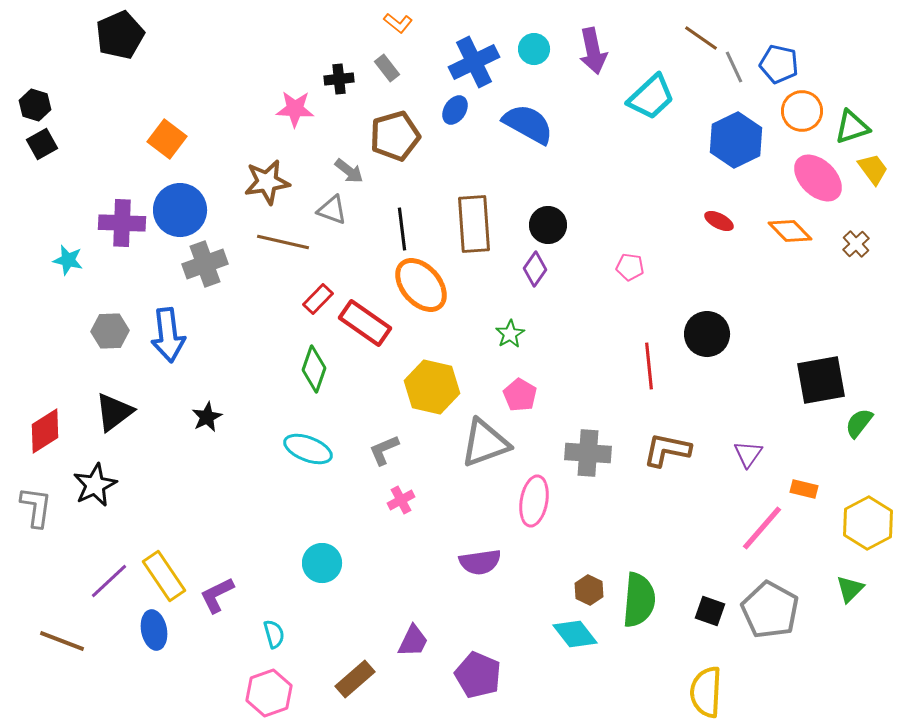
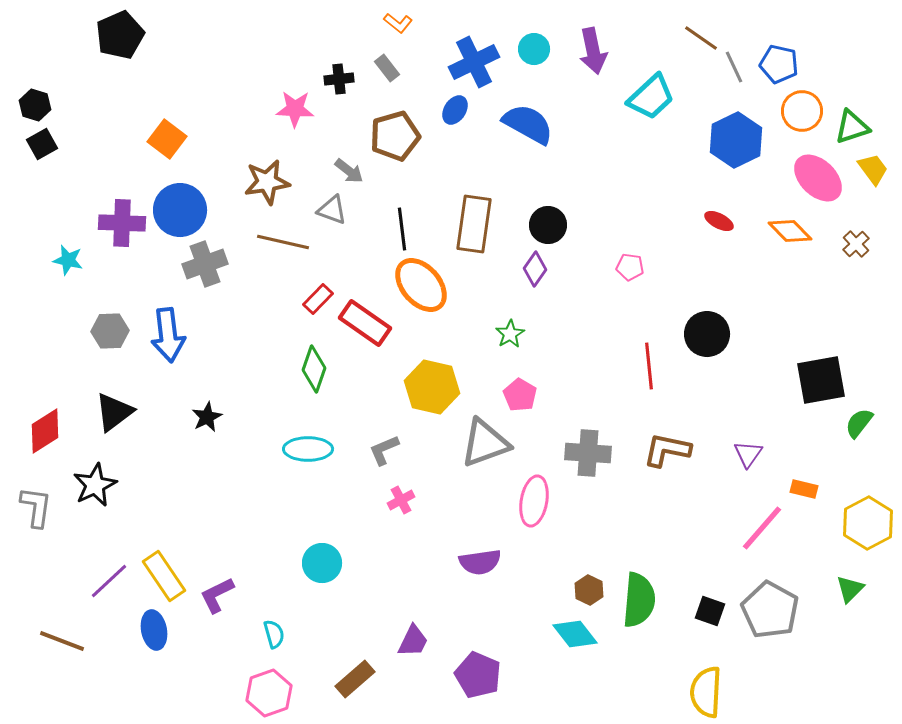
brown rectangle at (474, 224): rotated 12 degrees clockwise
cyan ellipse at (308, 449): rotated 21 degrees counterclockwise
